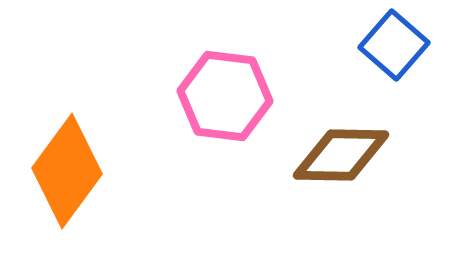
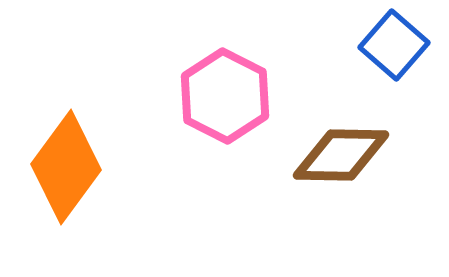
pink hexagon: rotated 20 degrees clockwise
orange diamond: moved 1 px left, 4 px up
